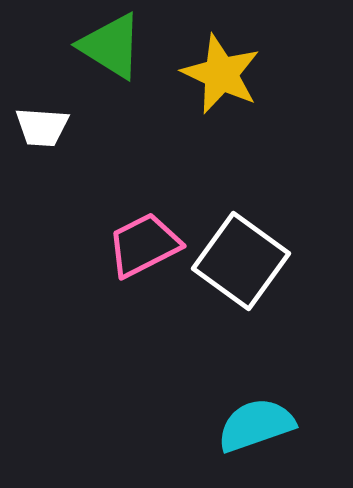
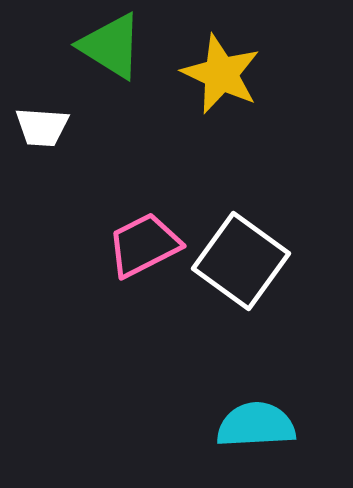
cyan semicircle: rotated 16 degrees clockwise
